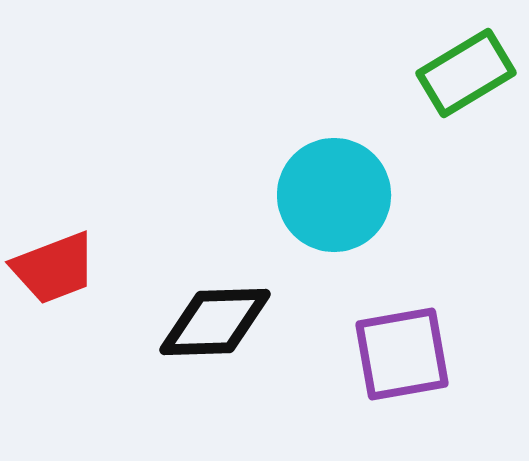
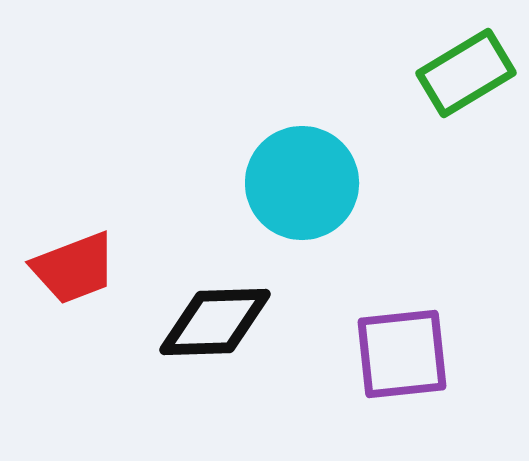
cyan circle: moved 32 px left, 12 px up
red trapezoid: moved 20 px right
purple square: rotated 4 degrees clockwise
